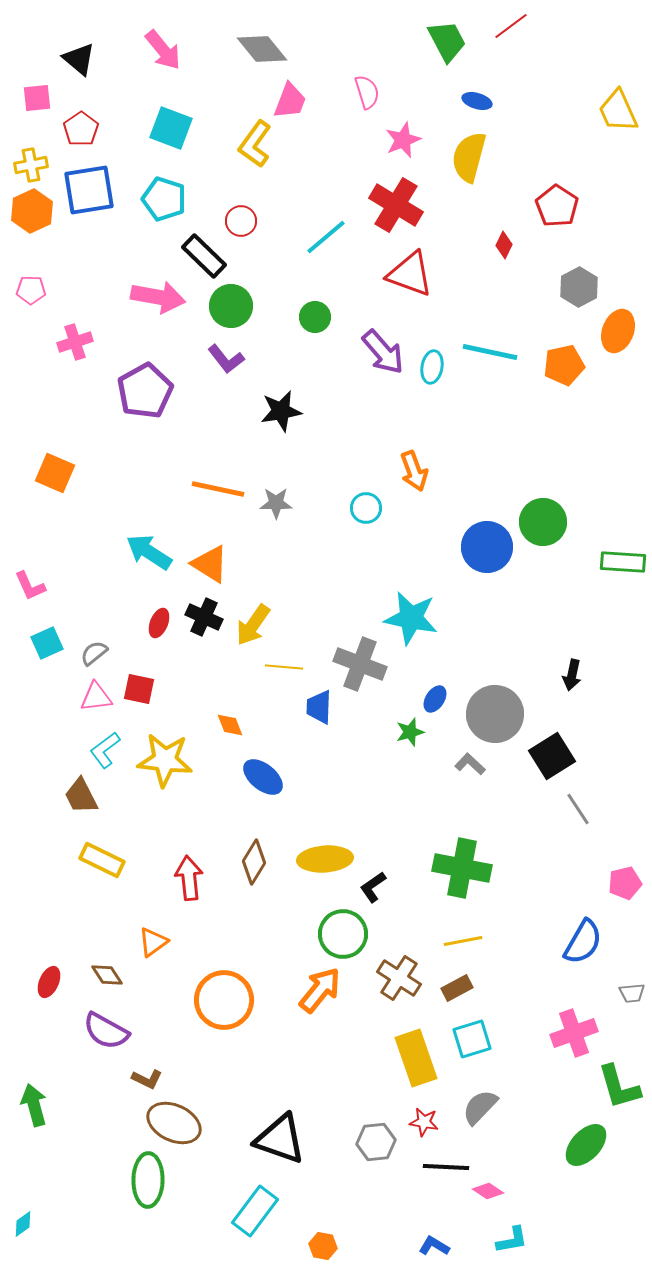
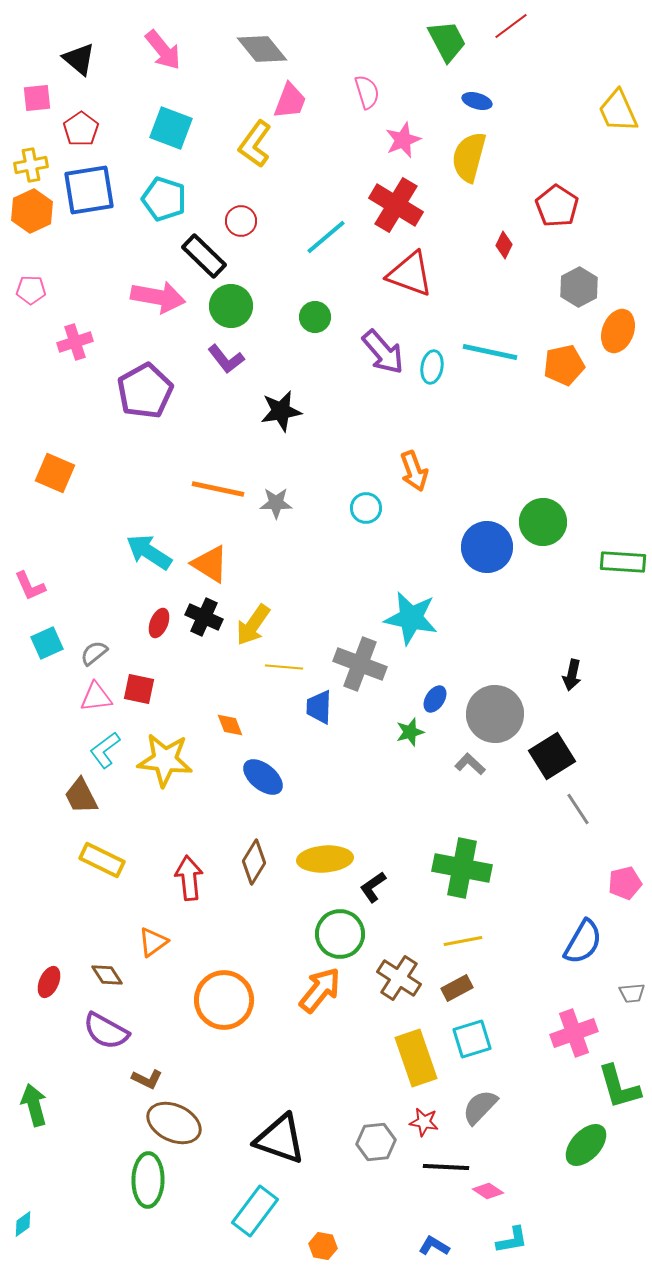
green circle at (343, 934): moved 3 px left
